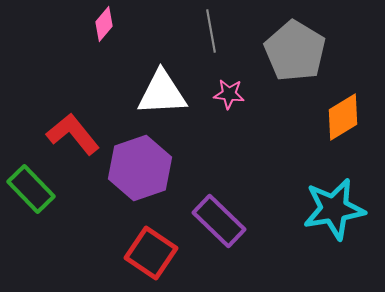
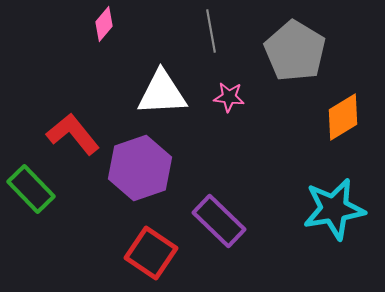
pink star: moved 3 px down
